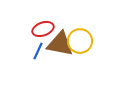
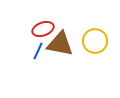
yellow circle: moved 15 px right
